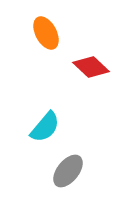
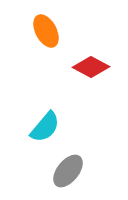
orange ellipse: moved 2 px up
red diamond: rotated 15 degrees counterclockwise
